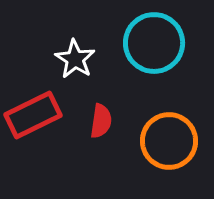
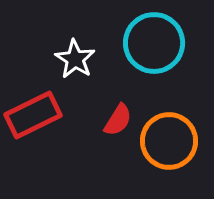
red semicircle: moved 17 px right, 1 px up; rotated 24 degrees clockwise
